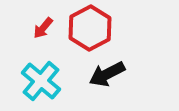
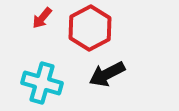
red arrow: moved 1 px left, 10 px up
cyan cross: moved 1 px right, 2 px down; rotated 24 degrees counterclockwise
